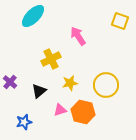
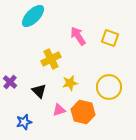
yellow square: moved 10 px left, 17 px down
yellow circle: moved 3 px right, 2 px down
black triangle: rotated 35 degrees counterclockwise
pink triangle: moved 1 px left
